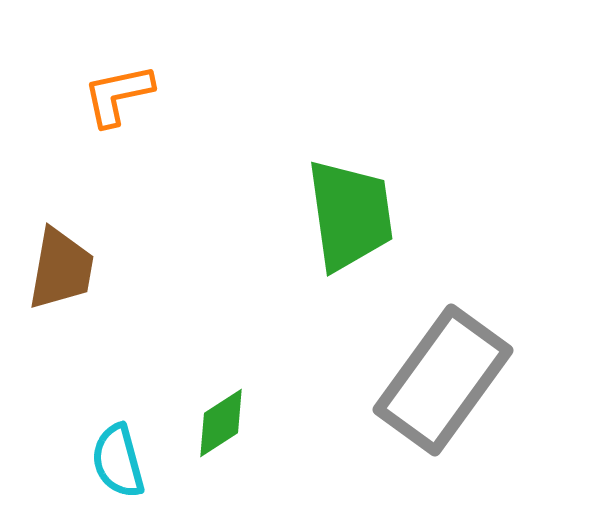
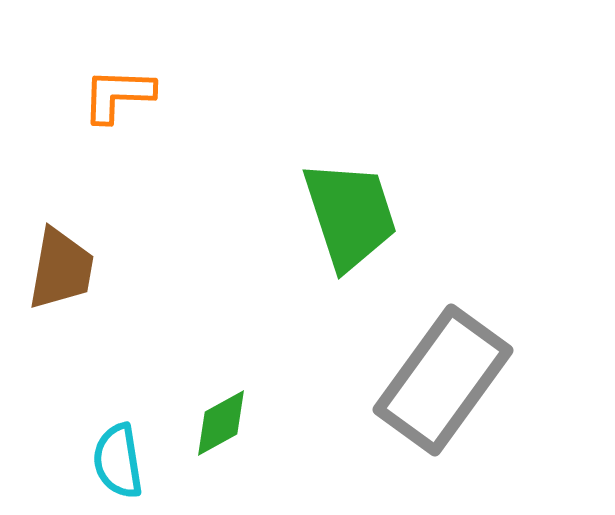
orange L-shape: rotated 14 degrees clockwise
green trapezoid: rotated 10 degrees counterclockwise
green diamond: rotated 4 degrees clockwise
cyan semicircle: rotated 6 degrees clockwise
